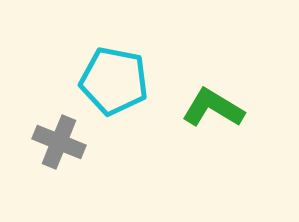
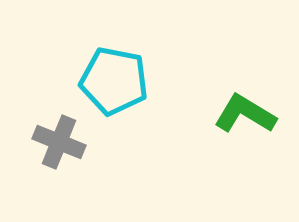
green L-shape: moved 32 px right, 6 px down
